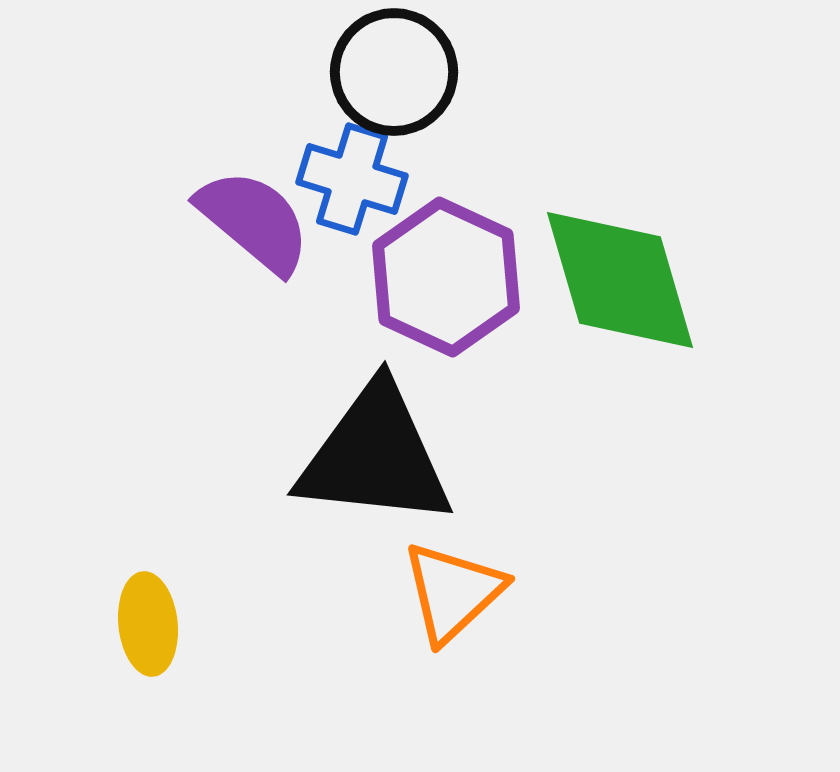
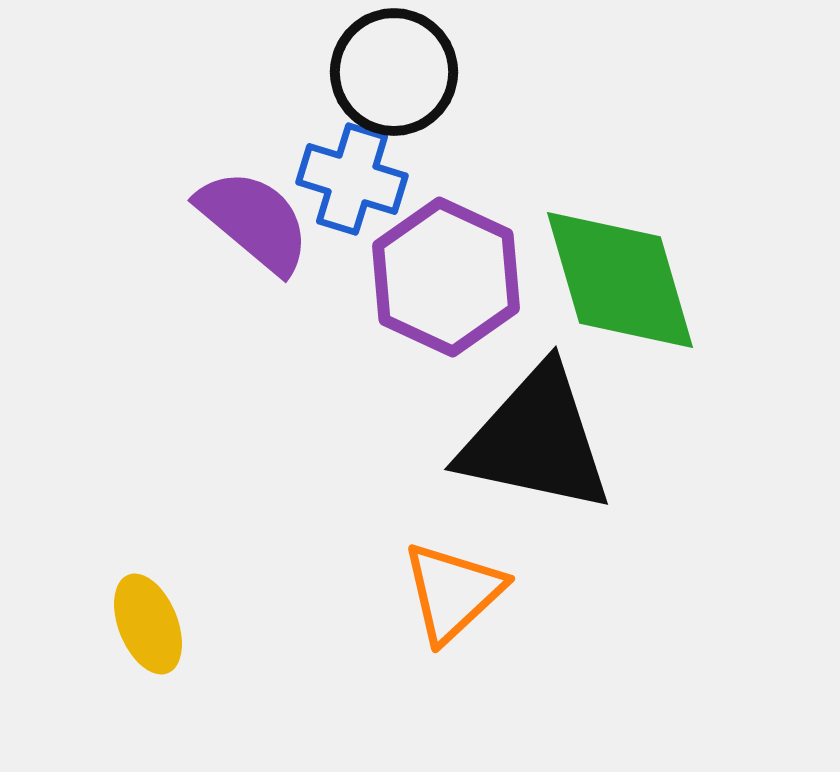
black triangle: moved 161 px right, 16 px up; rotated 6 degrees clockwise
yellow ellipse: rotated 16 degrees counterclockwise
